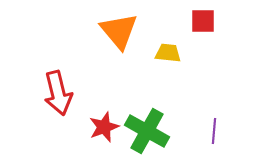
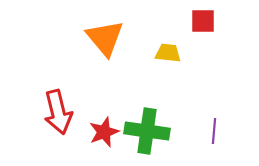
orange triangle: moved 14 px left, 7 px down
red arrow: moved 19 px down
red star: moved 5 px down
green cross: rotated 21 degrees counterclockwise
